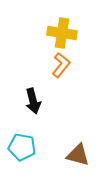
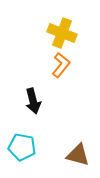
yellow cross: rotated 12 degrees clockwise
